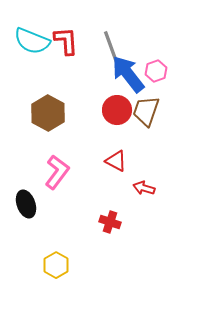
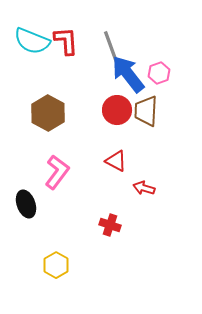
pink hexagon: moved 3 px right, 2 px down
brown trapezoid: rotated 16 degrees counterclockwise
red cross: moved 3 px down
